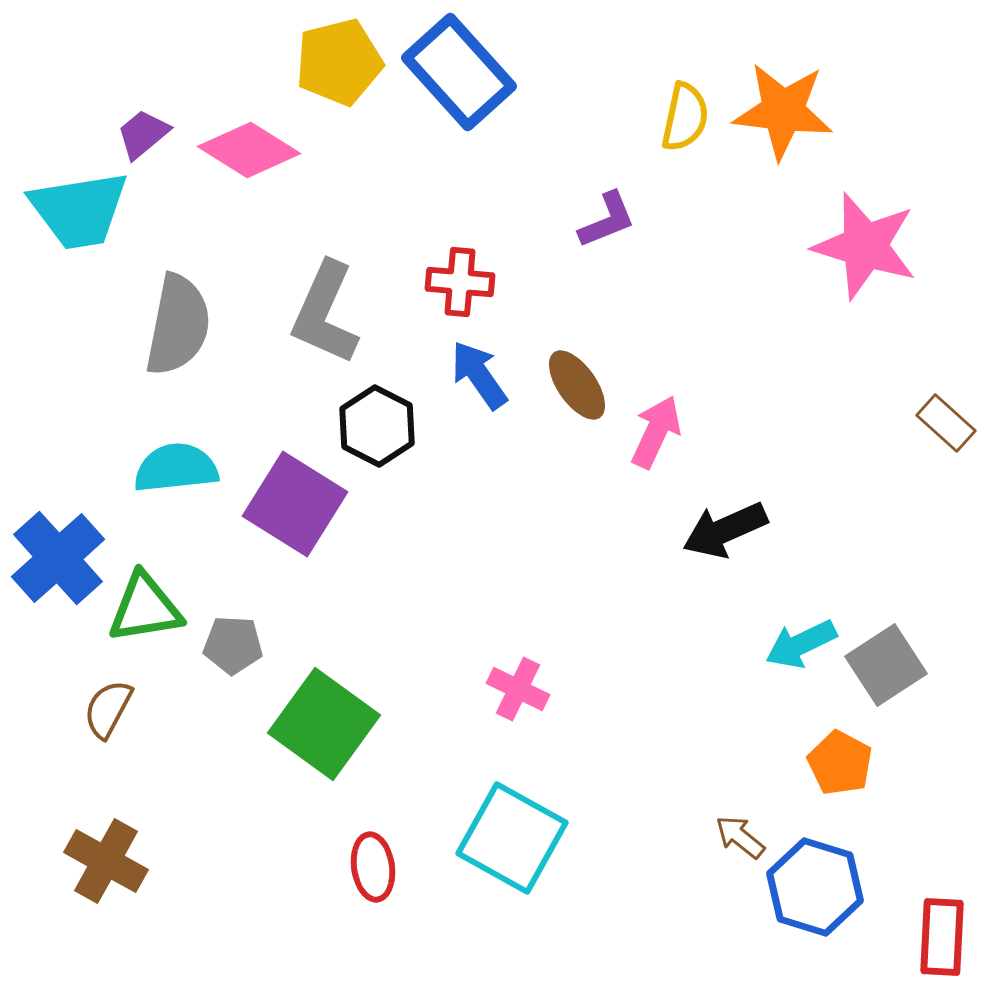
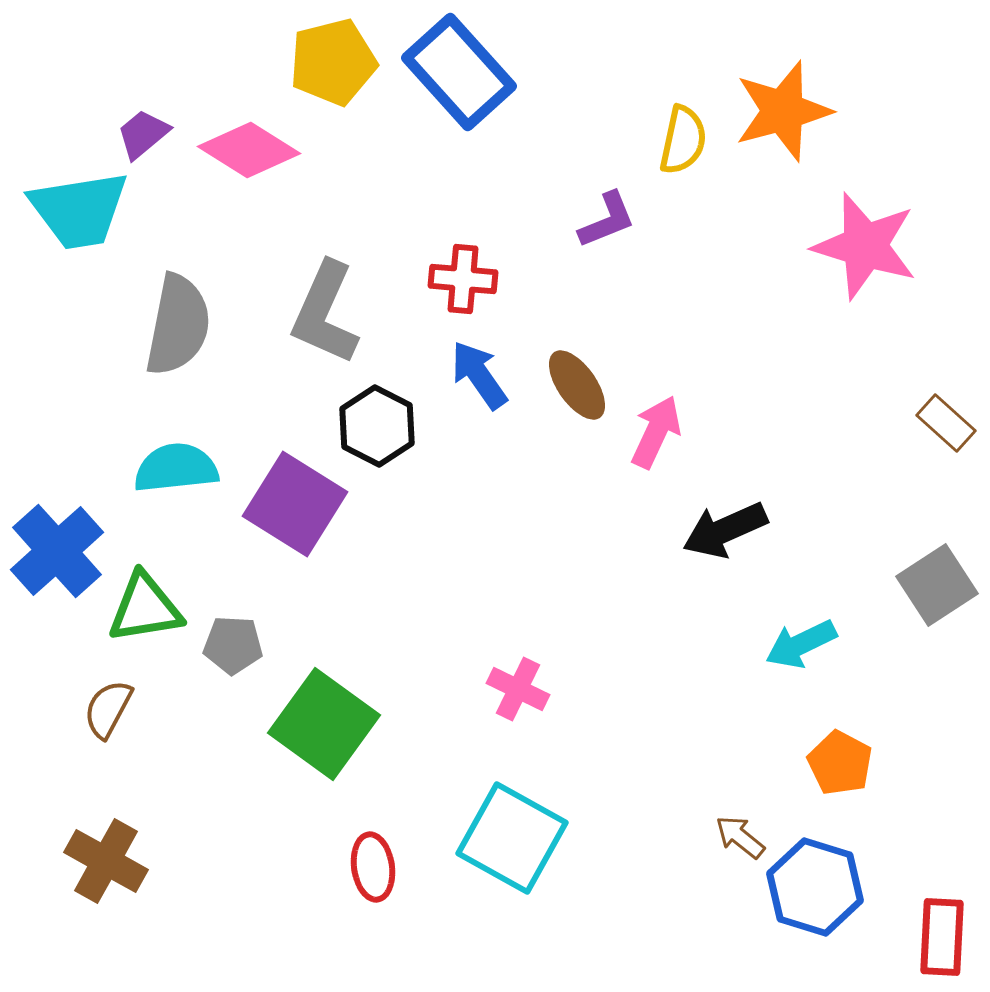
yellow pentagon: moved 6 px left
orange star: rotated 22 degrees counterclockwise
yellow semicircle: moved 2 px left, 23 px down
red cross: moved 3 px right, 3 px up
blue cross: moved 1 px left, 7 px up
gray square: moved 51 px right, 80 px up
